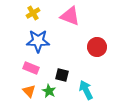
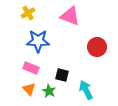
yellow cross: moved 5 px left
orange triangle: moved 2 px up
